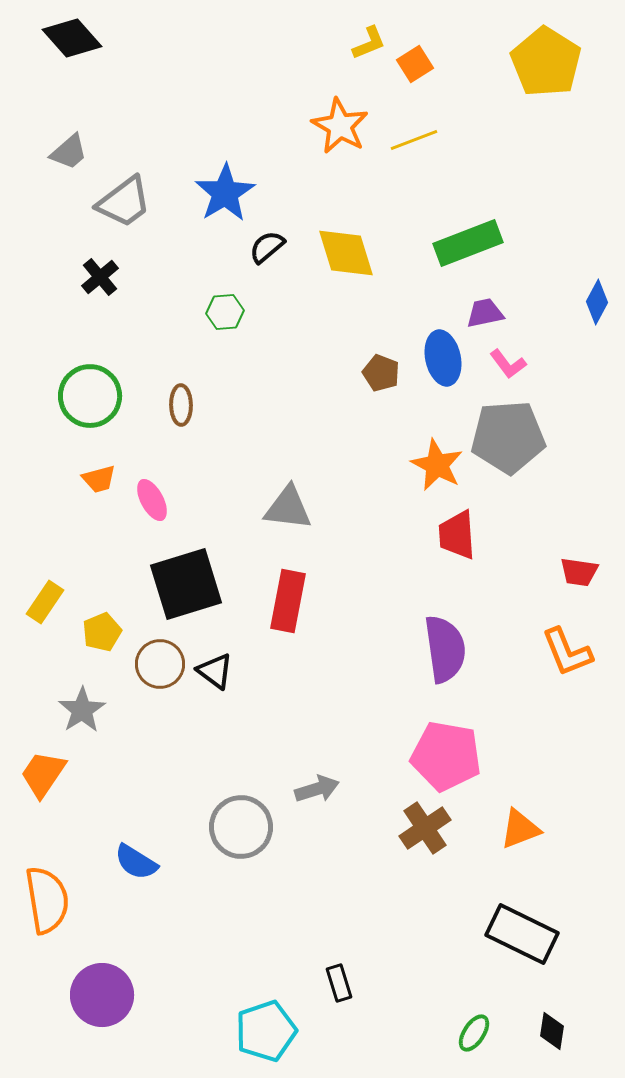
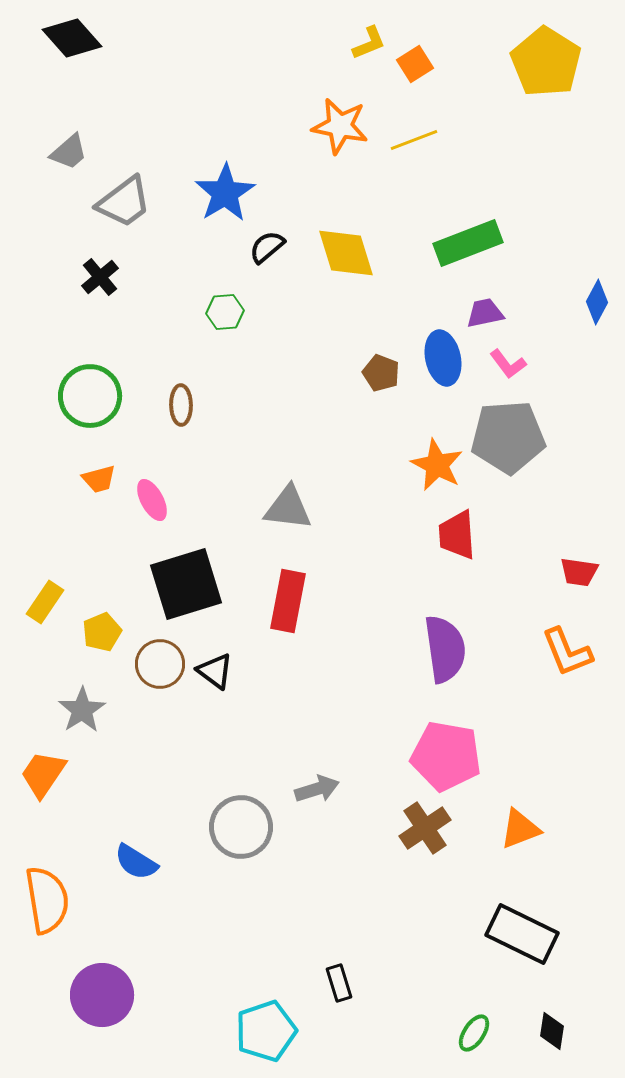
orange star at (340, 126): rotated 18 degrees counterclockwise
